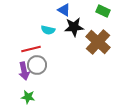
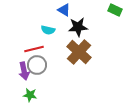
green rectangle: moved 12 px right, 1 px up
black star: moved 4 px right
brown cross: moved 19 px left, 10 px down
red line: moved 3 px right
green star: moved 2 px right, 2 px up
